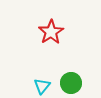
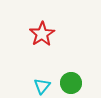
red star: moved 9 px left, 2 px down
